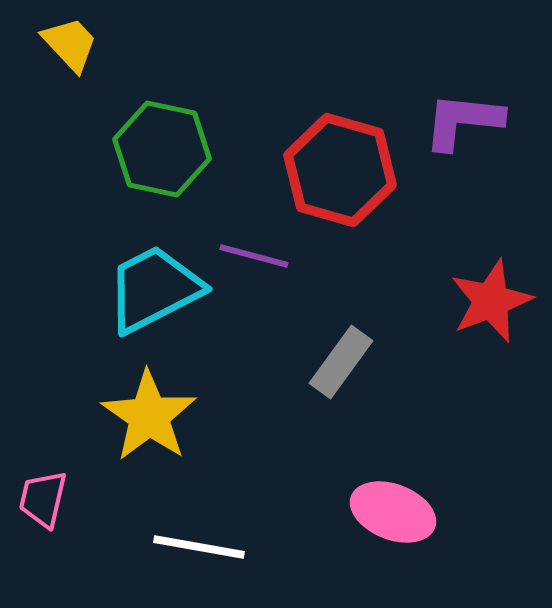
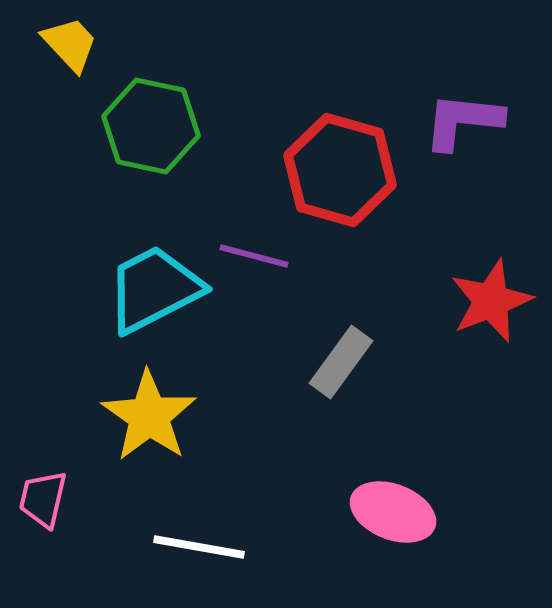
green hexagon: moved 11 px left, 23 px up
